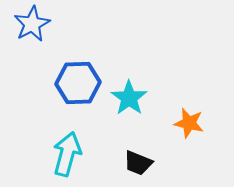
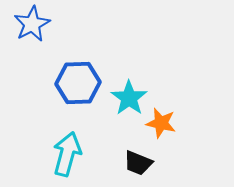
orange star: moved 28 px left
